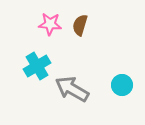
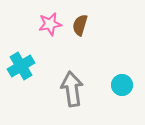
pink star: rotated 15 degrees counterclockwise
cyan cross: moved 16 px left
gray arrow: rotated 52 degrees clockwise
